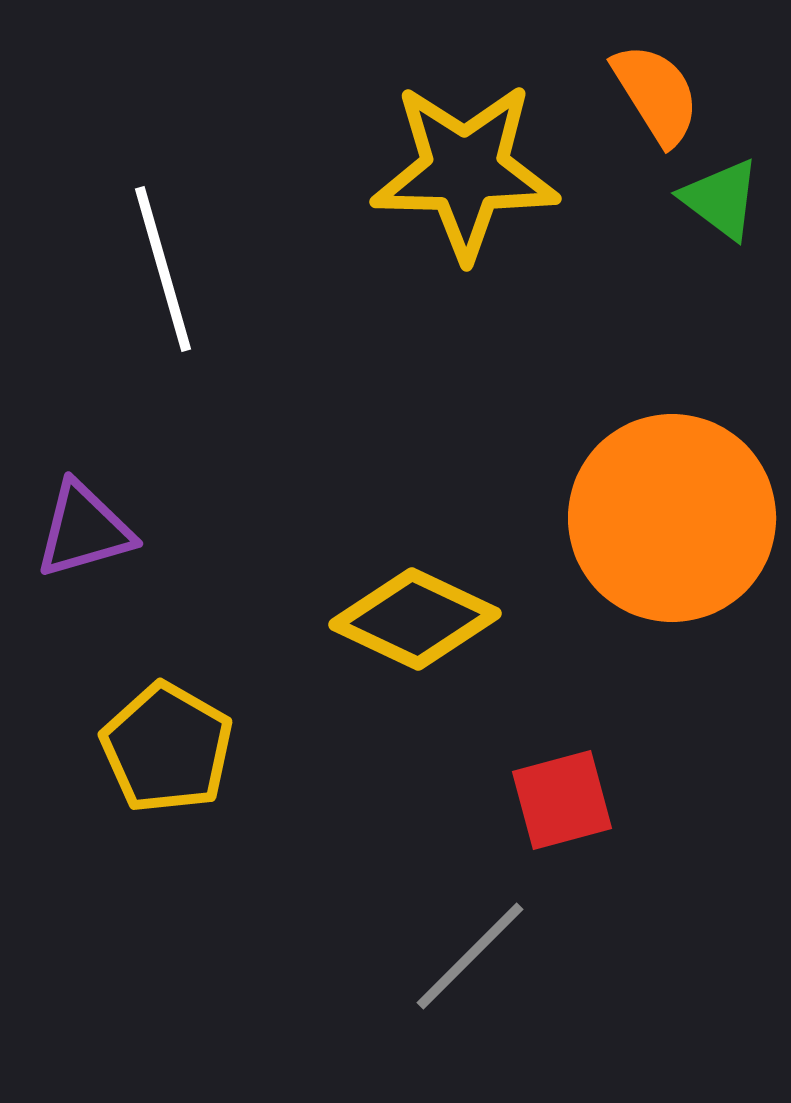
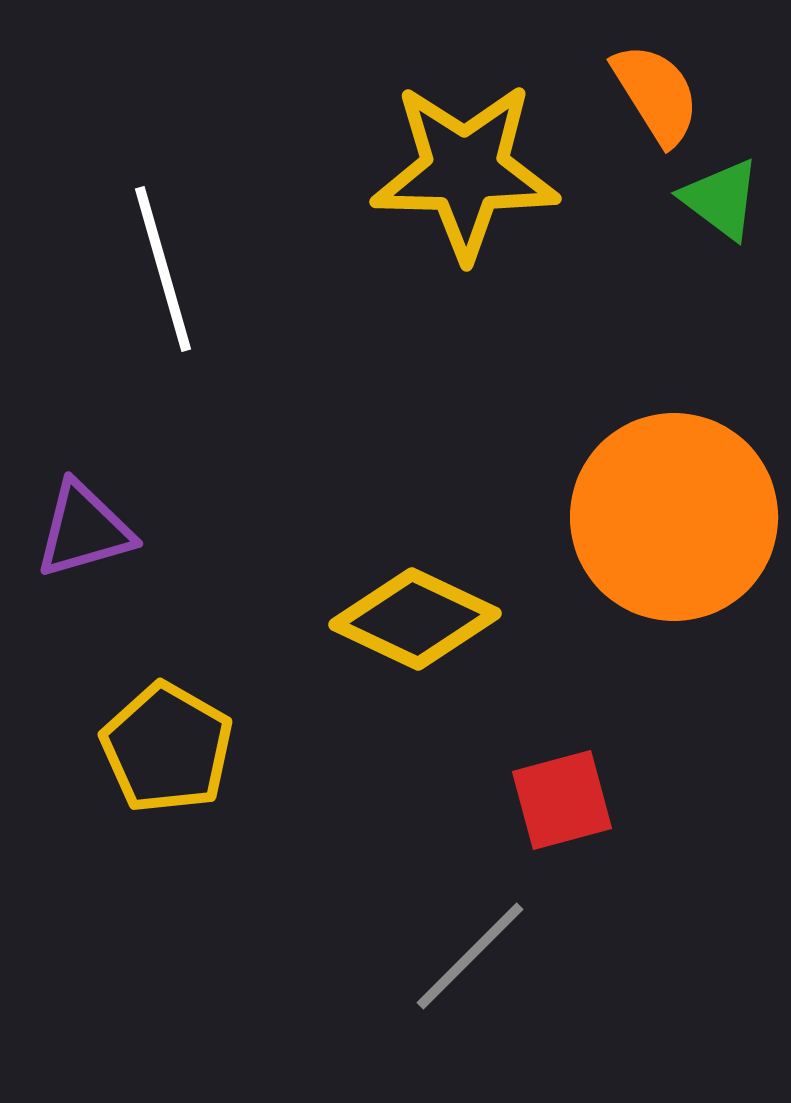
orange circle: moved 2 px right, 1 px up
